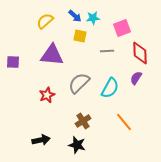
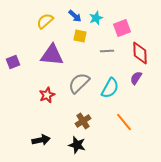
cyan star: moved 3 px right; rotated 16 degrees counterclockwise
purple square: rotated 24 degrees counterclockwise
